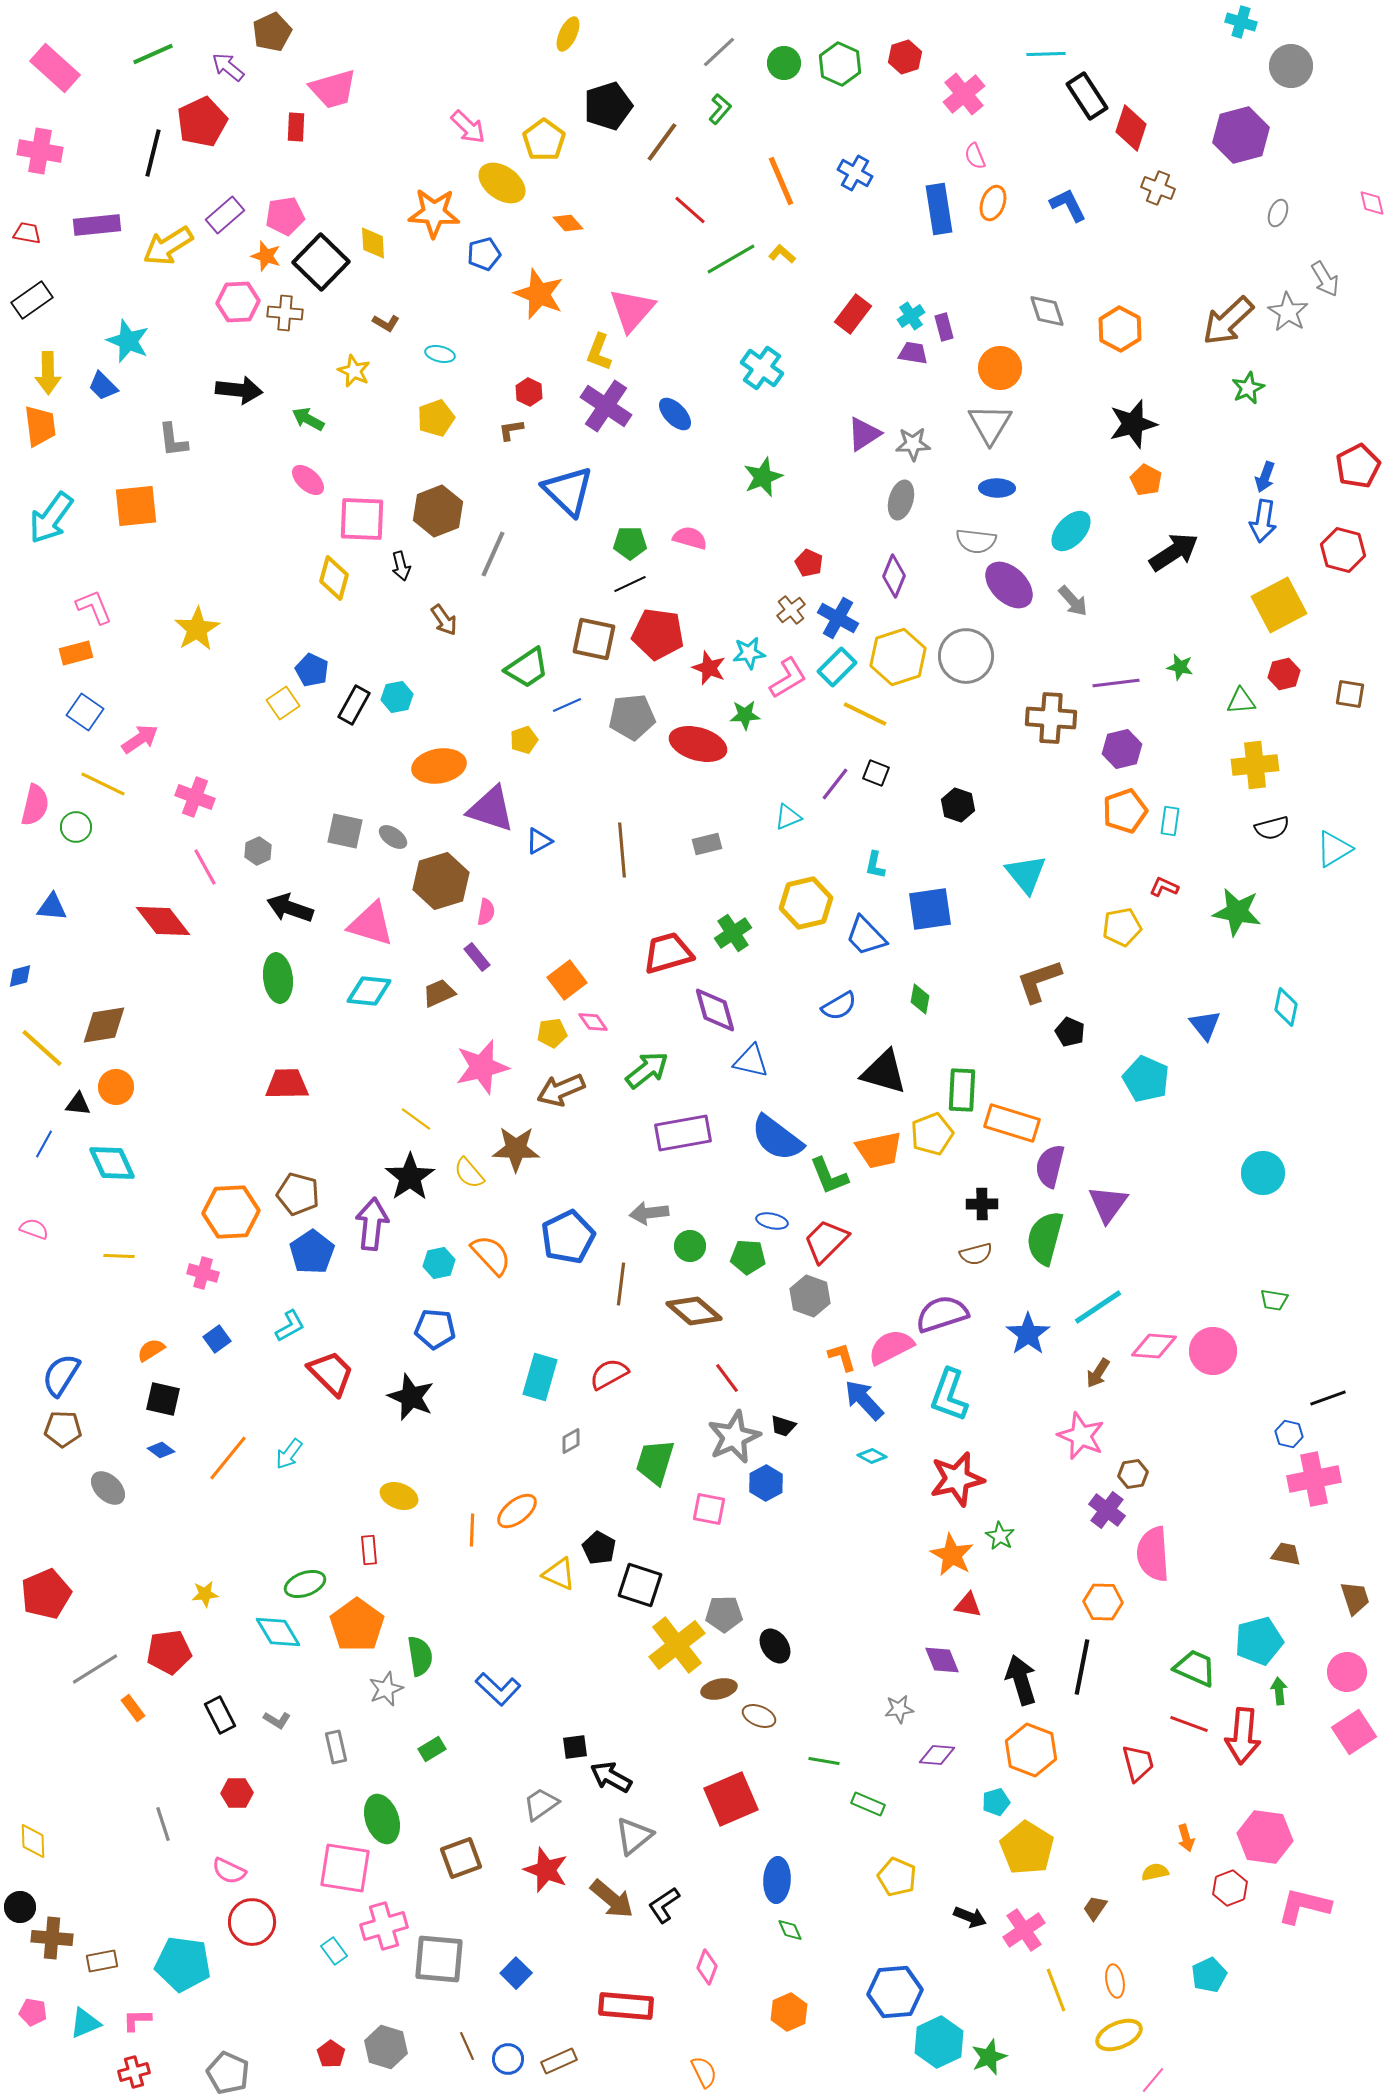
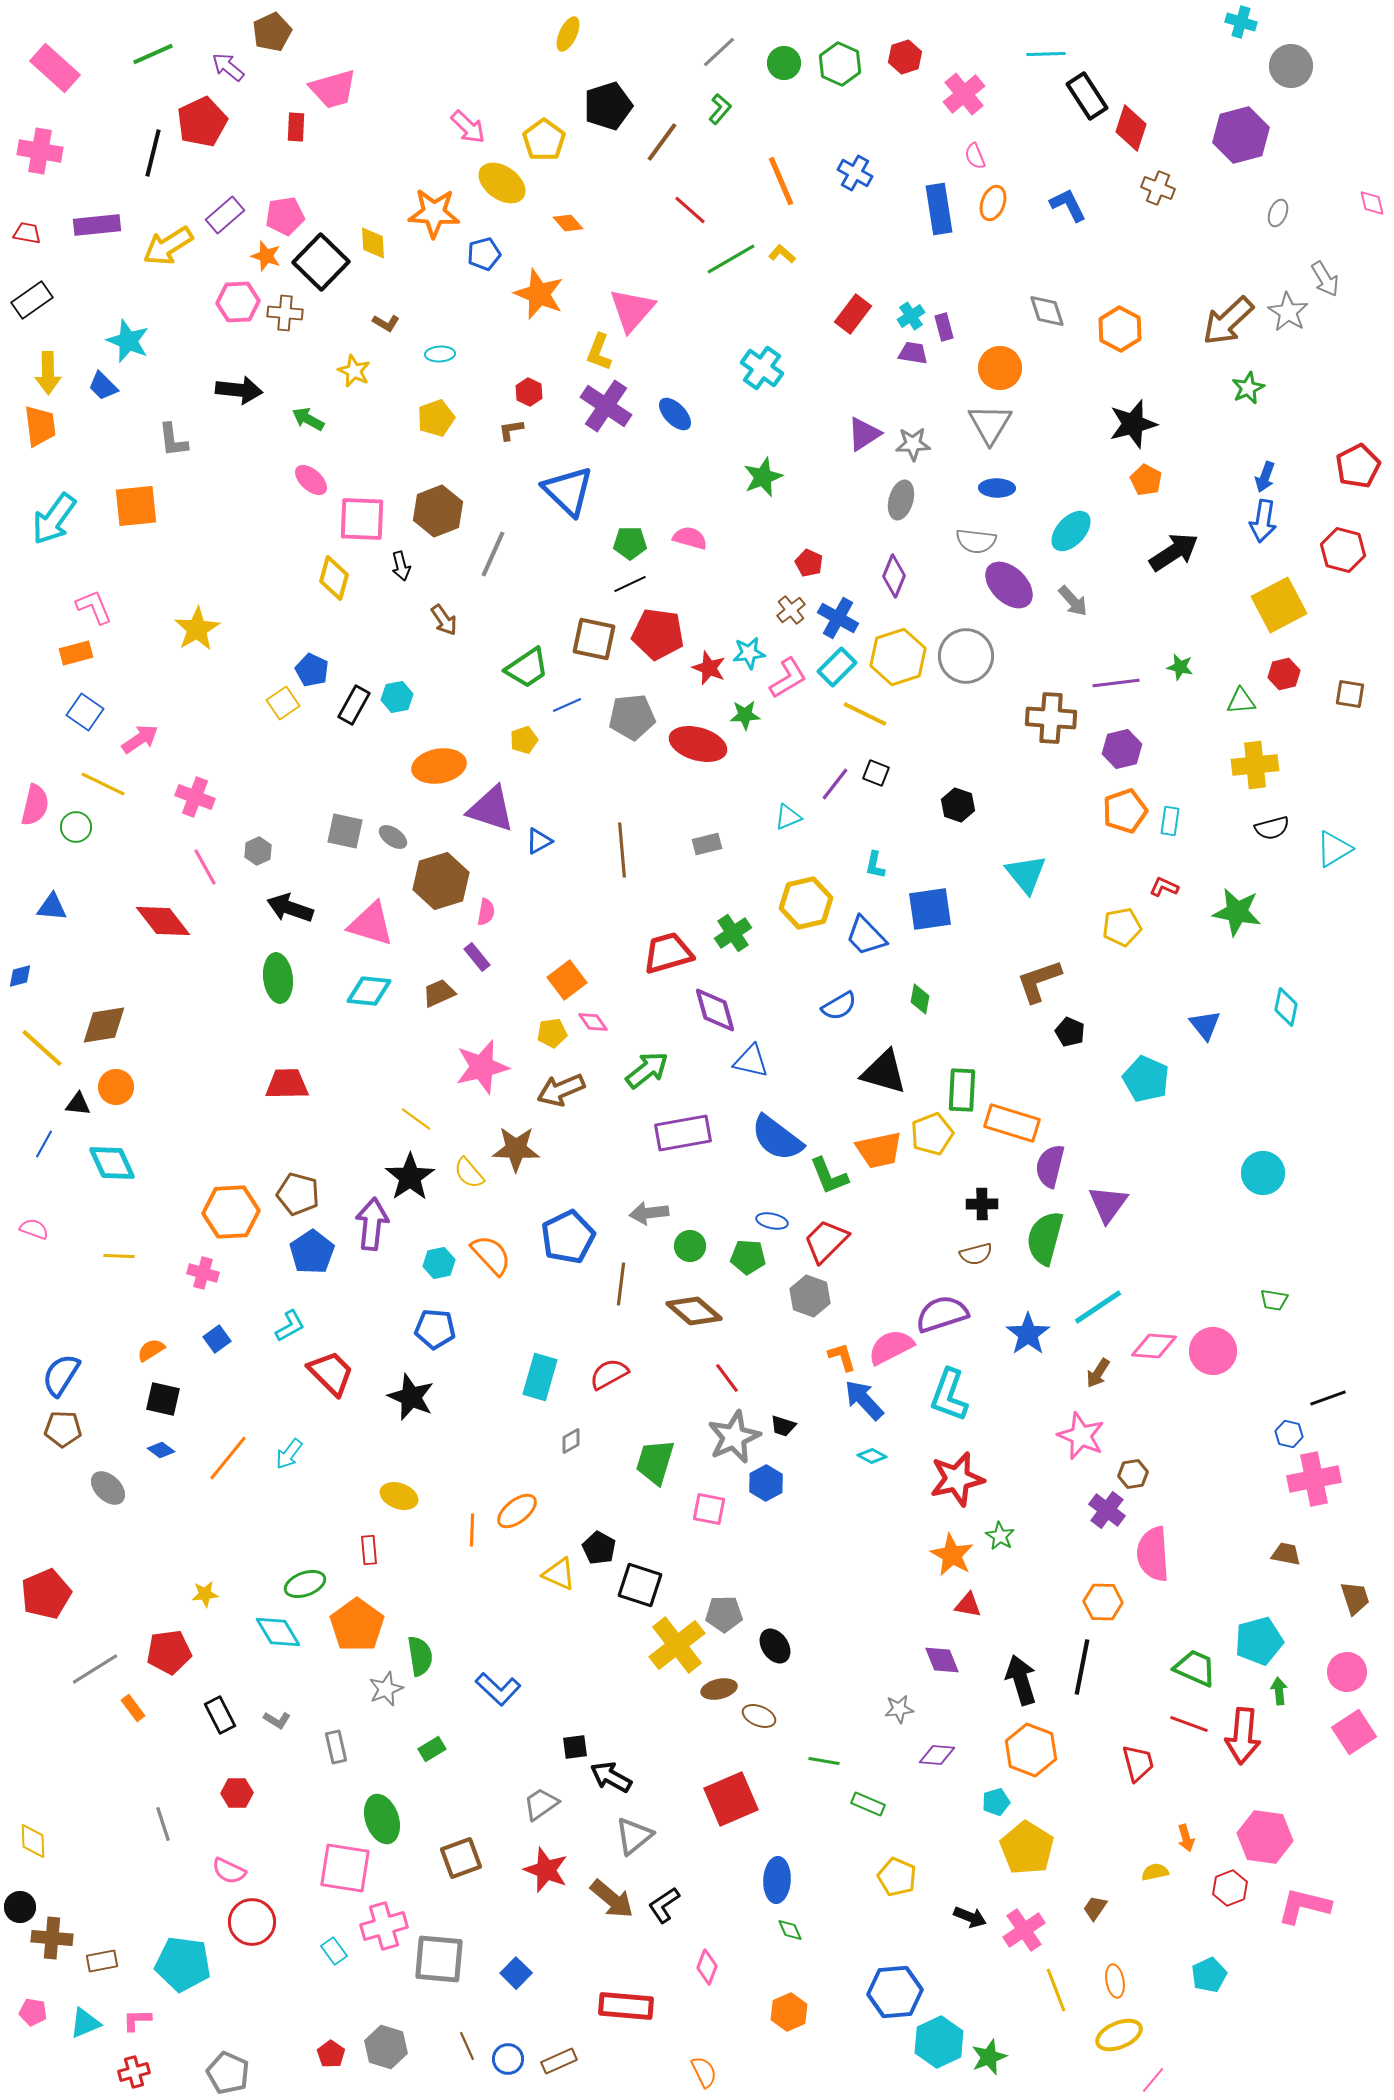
cyan ellipse at (440, 354): rotated 16 degrees counterclockwise
pink ellipse at (308, 480): moved 3 px right
cyan arrow at (51, 518): moved 3 px right, 1 px down
